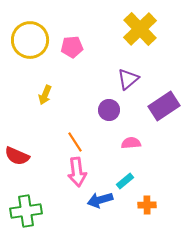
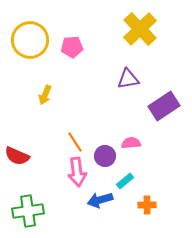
purple triangle: rotated 30 degrees clockwise
purple circle: moved 4 px left, 46 px down
green cross: moved 2 px right
